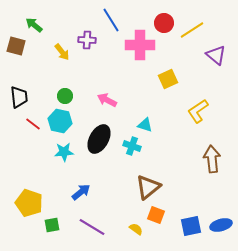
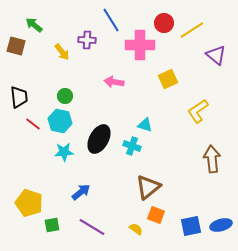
pink arrow: moved 7 px right, 18 px up; rotated 18 degrees counterclockwise
